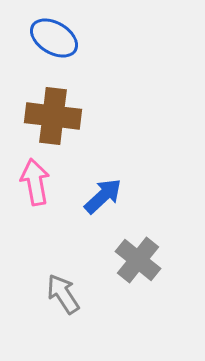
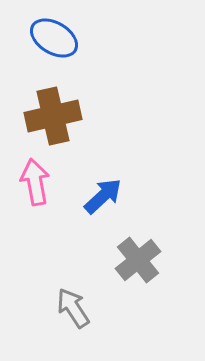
brown cross: rotated 20 degrees counterclockwise
gray cross: rotated 12 degrees clockwise
gray arrow: moved 10 px right, 14 px down
